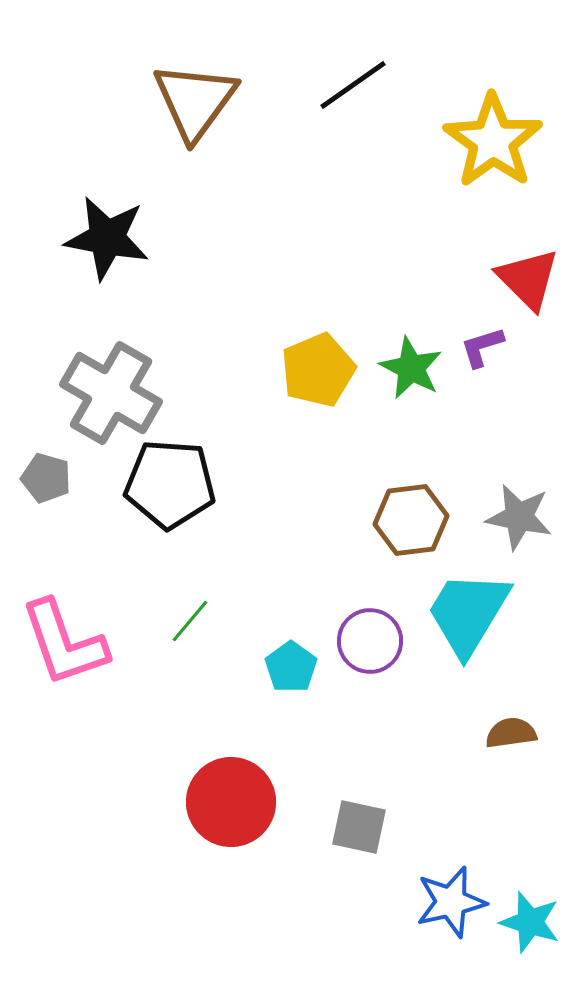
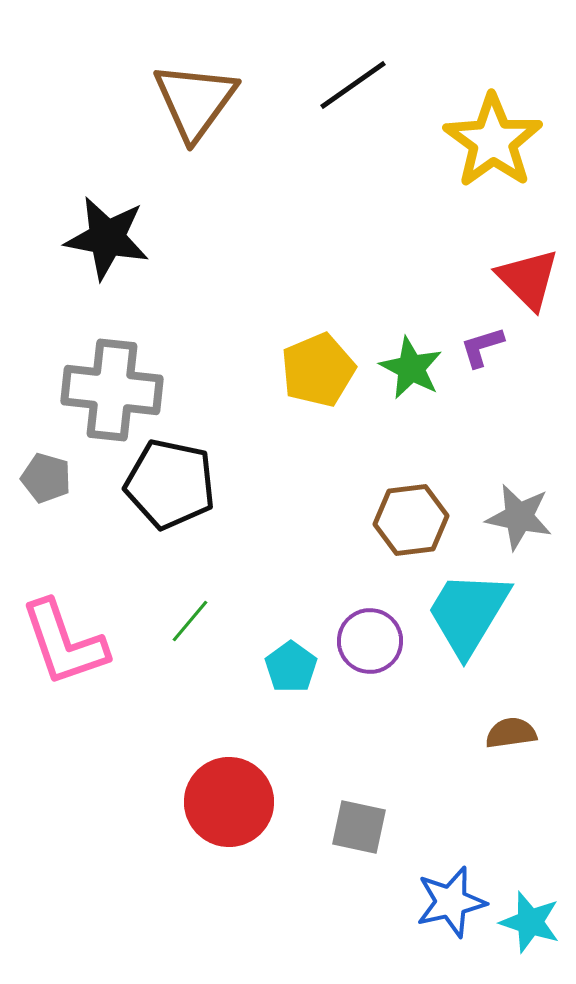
gray cross: moved 1 px right, 3 px up; rotated 24 degrees counterclockwise
black pentagon: rotated 8 degrees clockwise
red circle: moved 2 px left
